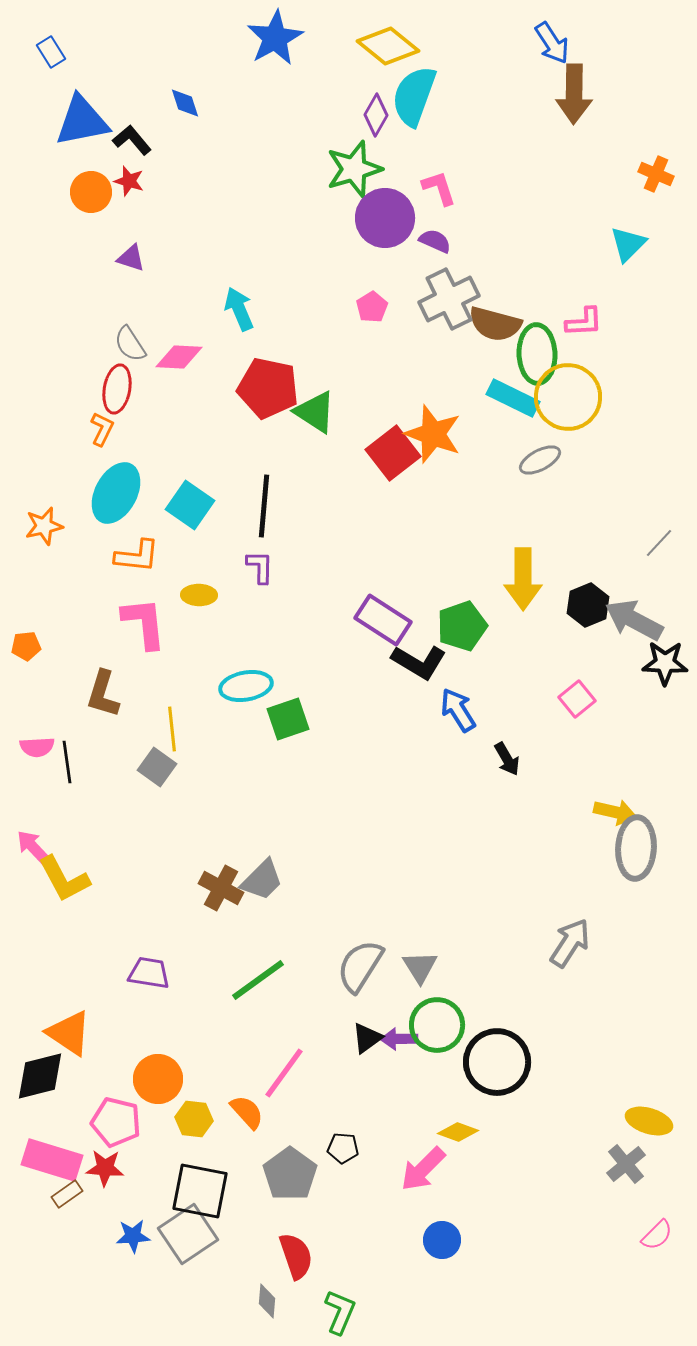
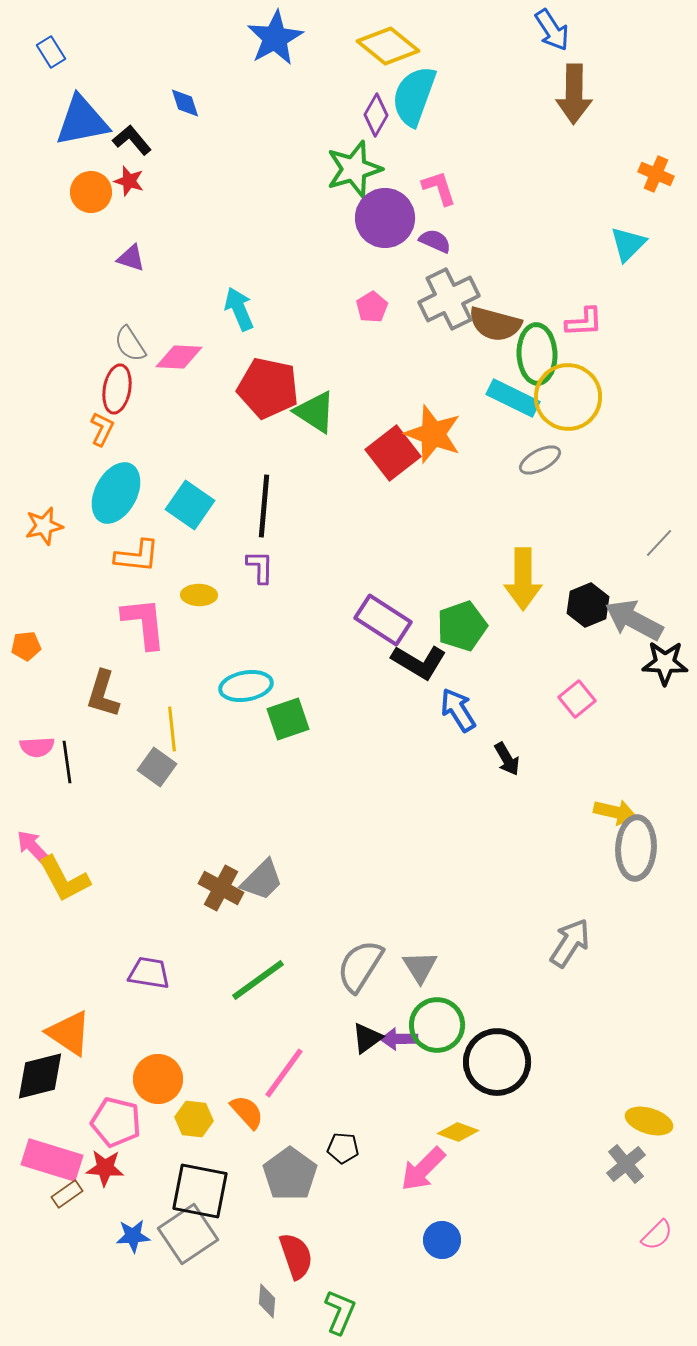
blue arrow at (552, 43): moved 13 px up
